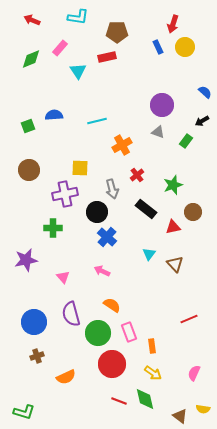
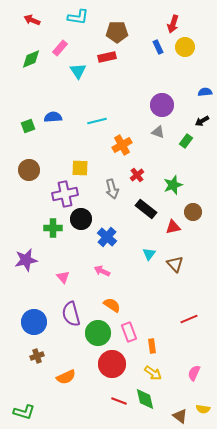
blue semicircle at (205, 92): rotated 48 degrees counterclockwise
blue semicircle at (54, 115): moved 1 px left, 2 px down
black circle at (97, 212): moved 16 px left, 7 px down
